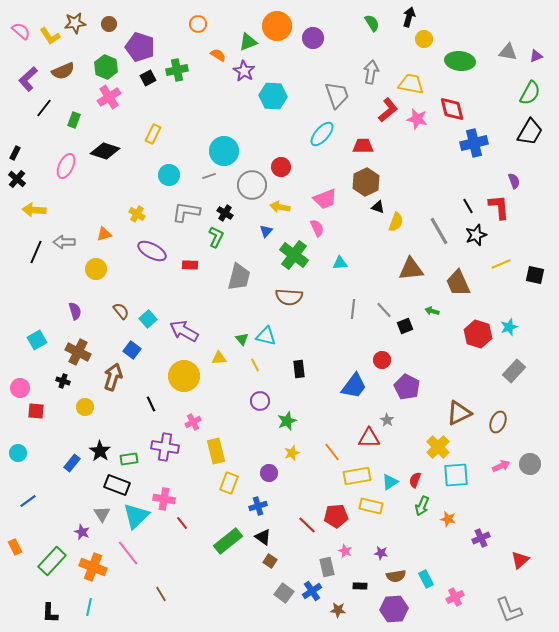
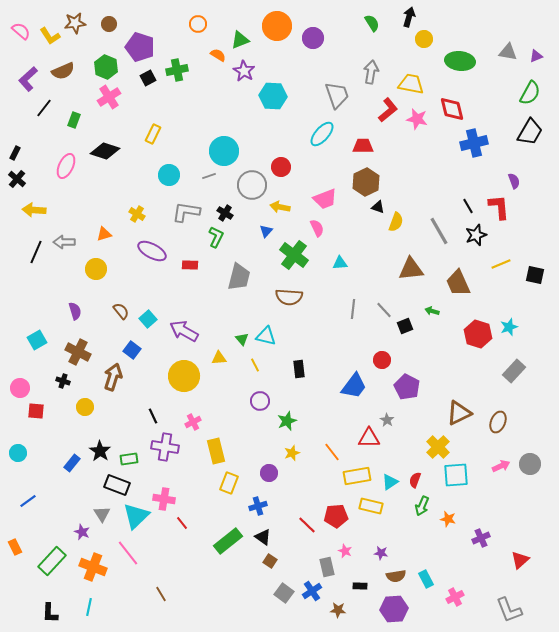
green triangle at (248, 42): moved 8 px left, 2 px up
black line at (151, 404): moved 2 px right, 12 px down
